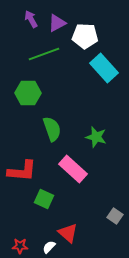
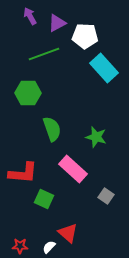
purple arrow: moved 1 px left, 3 px up
red L-shape: moved 1 px right, 2 px down
gray square: moved 9 px left, 20 px up
